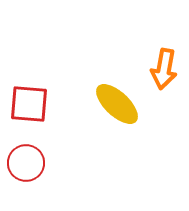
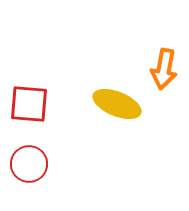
yellow ellipse: rotated 21 degrees counterclockwise
red circle: moved 3 px right, 1 px down
